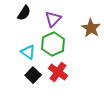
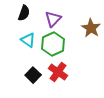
black semicircle: rotated 14 degrees counterclockwise
cyan triangle: moved 12 px up
